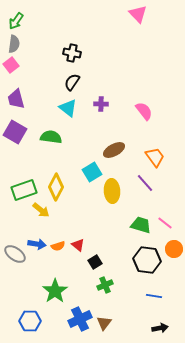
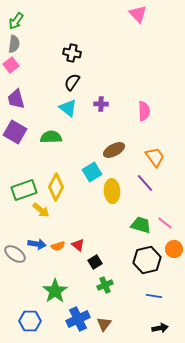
pink semicircle: rotated 36 degrees clockwise
green semicircle: rotated 10 degrees counterclockwise
black hexagon: rotated 20 degrees counterclockwise
blue cross: moved 2 px left
brown triangle: moved 1 px down
